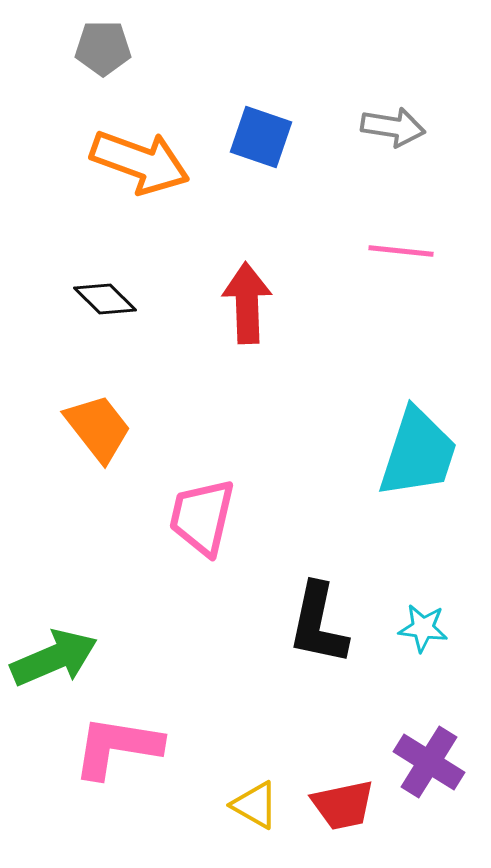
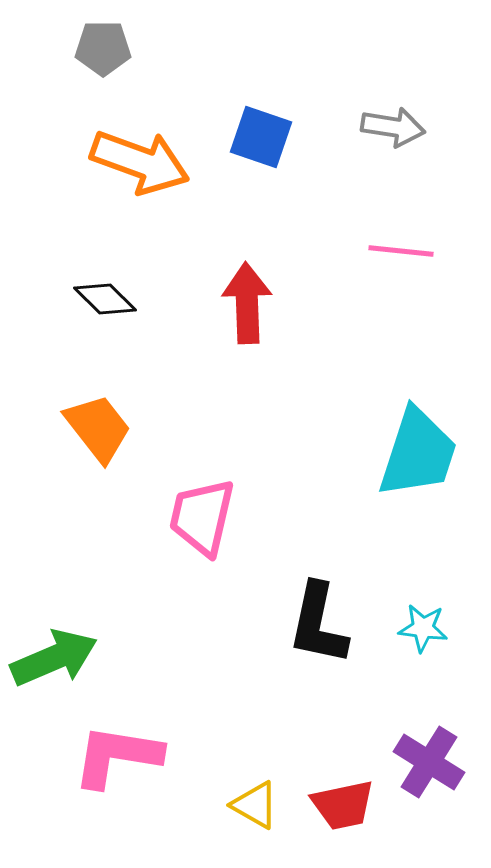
pink L-shape: moved 9 px down
